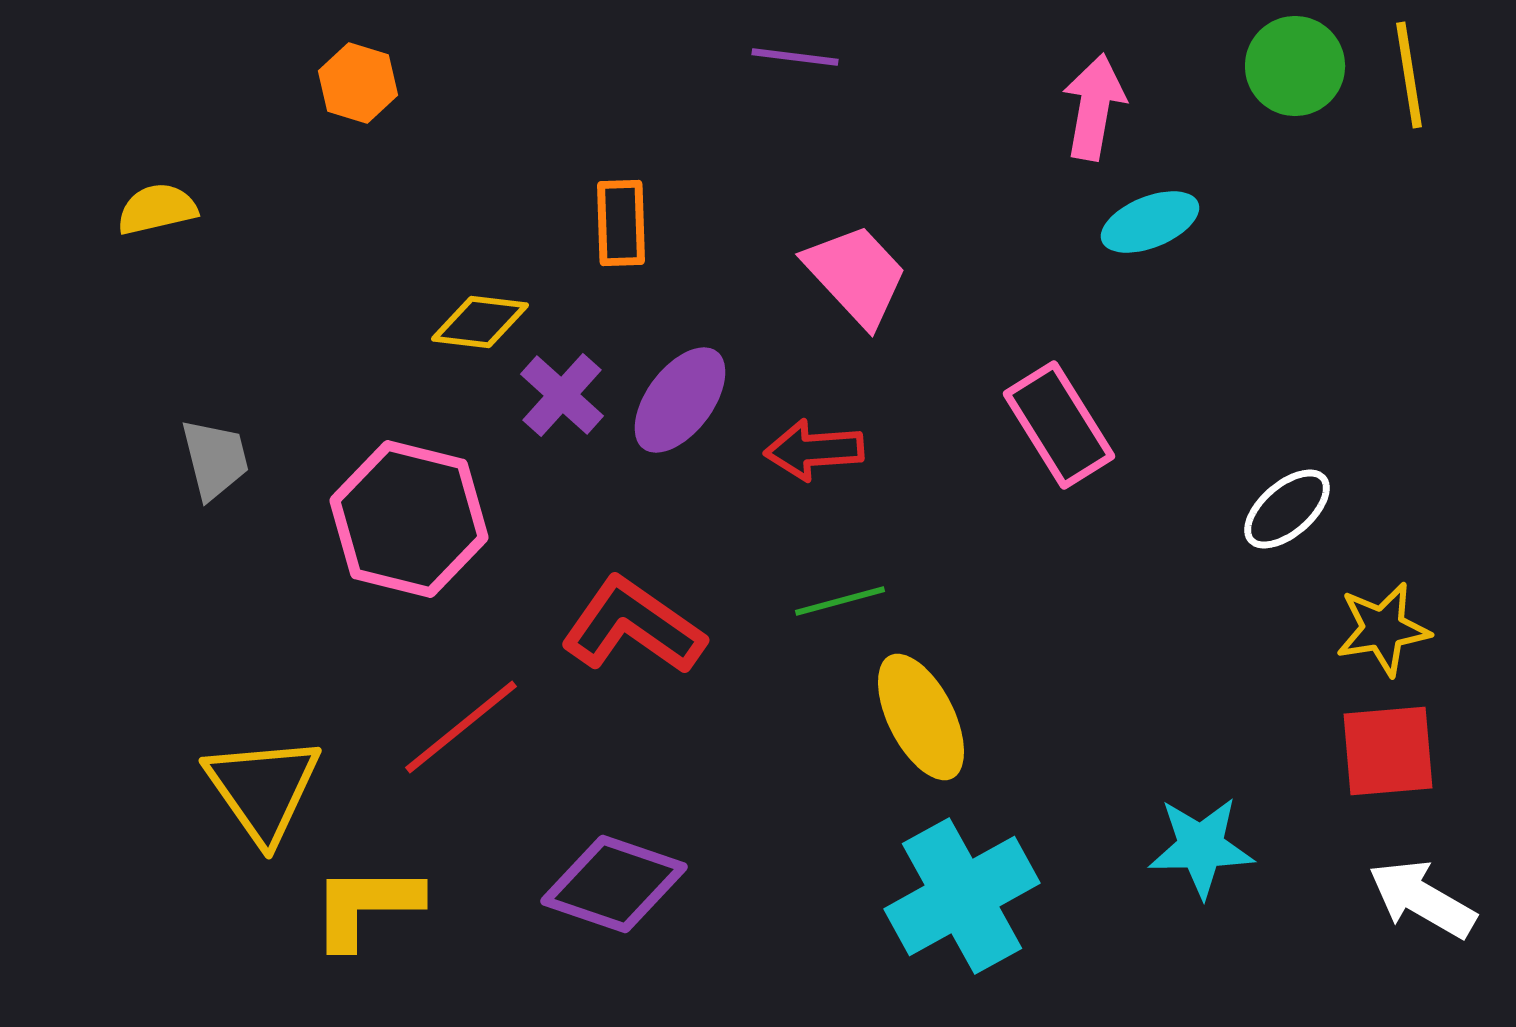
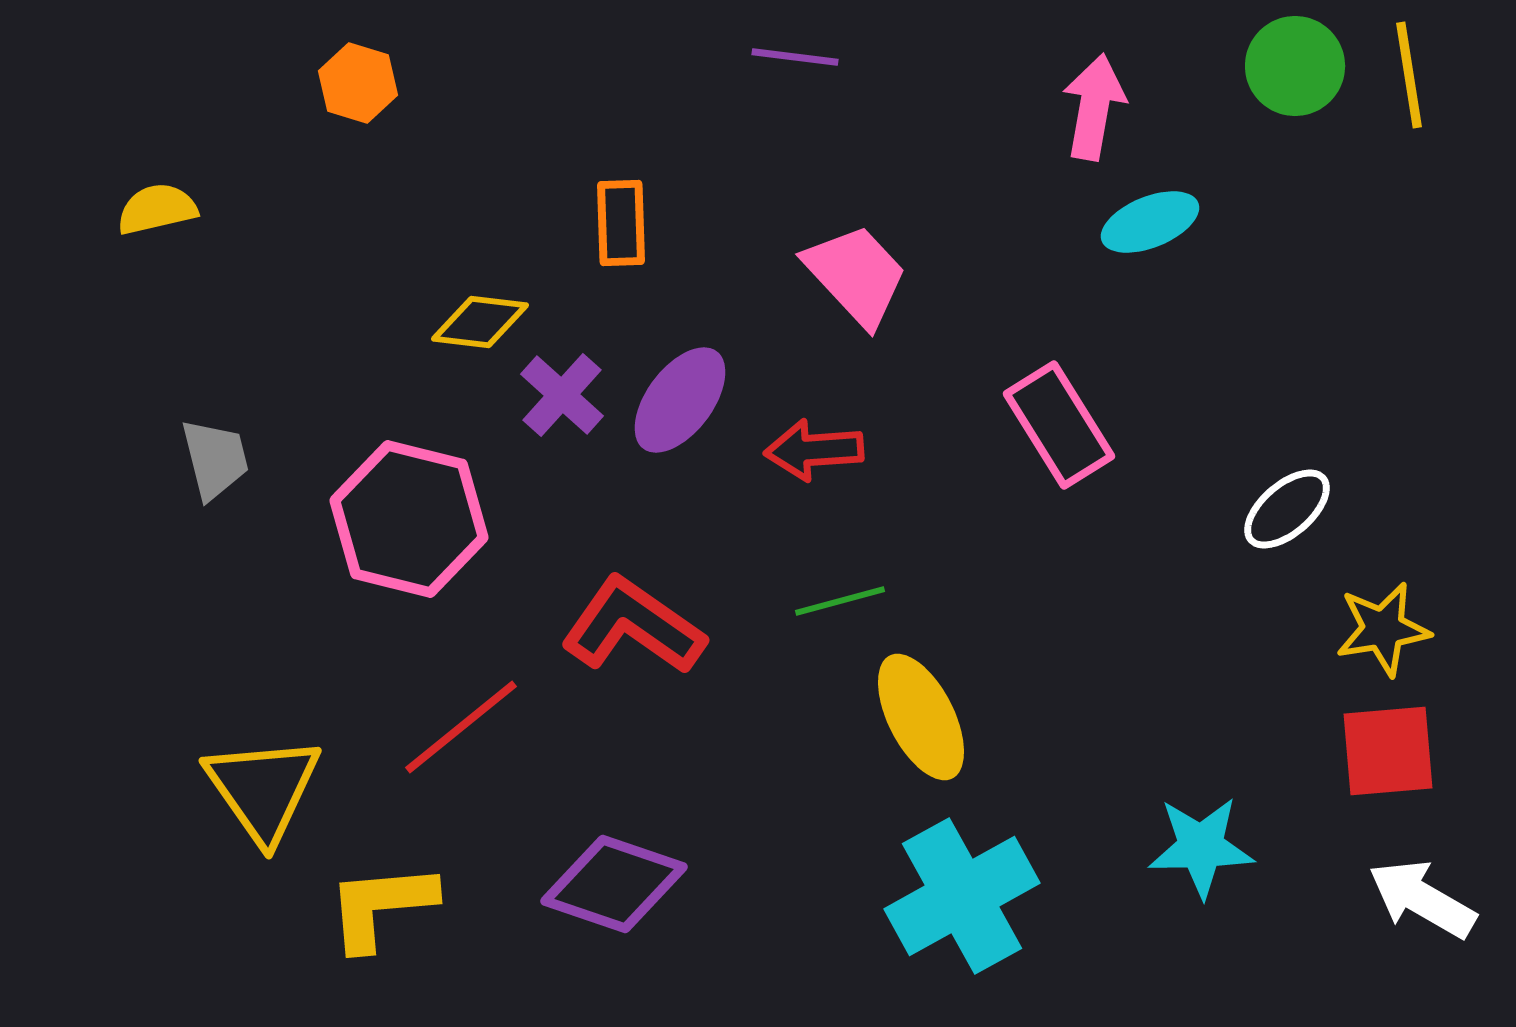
yellow L-shape: moved 15 px right; rotated 5 degrees counterclockwise
